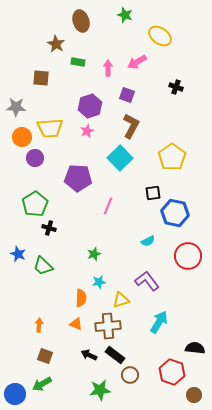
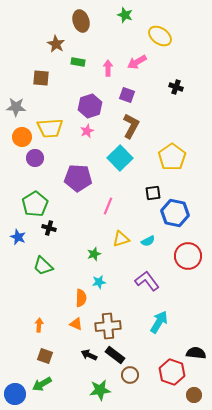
blue star at (18, 254): moved 17 px up
yellow triangle at (121, 300): moved 61 px up
black semicircle at (195, 348): moved 1 px right, 5 px down
